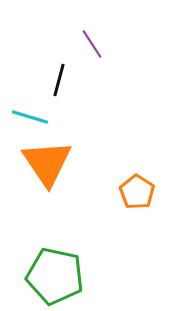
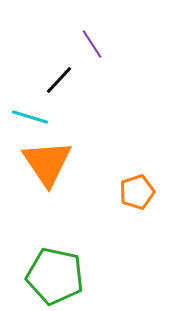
black line: rotated 28 degrees clockwise
orange pentagon: rotated 20 degrees clockwise
